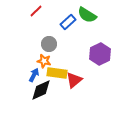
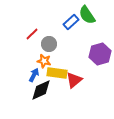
red line: moved 4 px left, 23 px down
green semicircle: rotated 24 degrees clockwise
blue rectangle: moved 3 px right
purple hexagon: rotated 10 degrees clockwise
